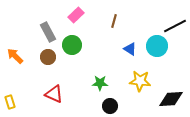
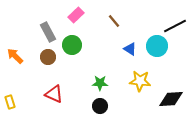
brown line: rotated 56 degrees counterclockwise
black circle: moved 10 px left
